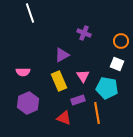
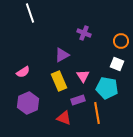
pink semicircle: rotated 32 degrees counterclockwise
